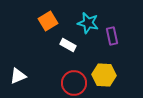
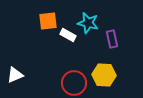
orange square: rotated 24 degrees clockwise
purple rectangle: moved 3 px down
white rectangle: moved 10 px up
white triangle: moved 3 px left, 1 px up
